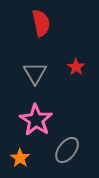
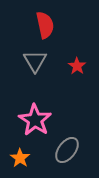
red semicircle: moved 4 px right, 2 px down
red star: moved 1 px right, 1 px up
gray triangle: moved 12 px up
pink star: moved 1 px left
